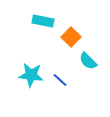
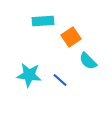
cyan rectangle: rotated 15 degrees counterclockwise
orange square: rotated 12 degrees clockwise
cyan star: moved 2 px left
